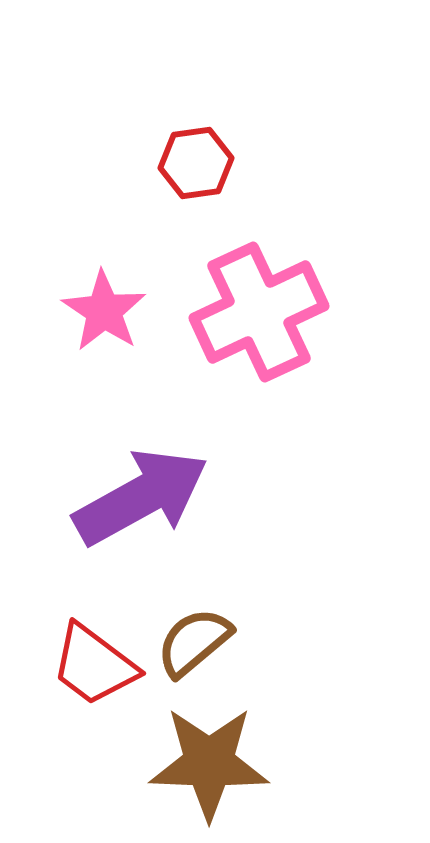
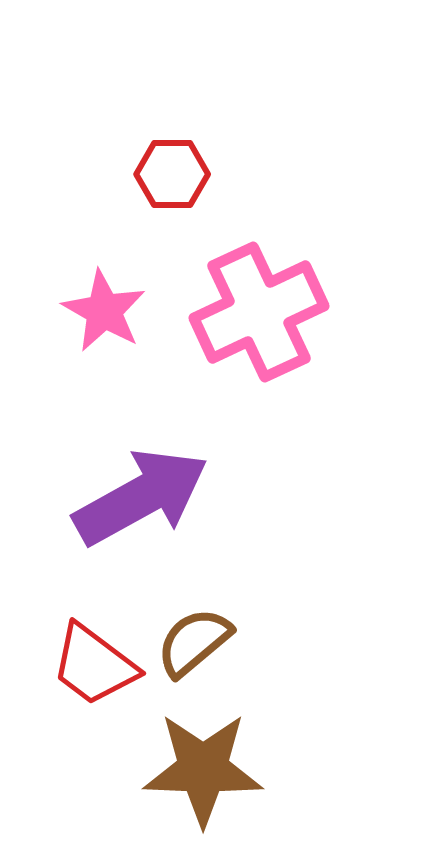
red hexagon: moved 24 px left, 11 px down; rotated 8 degrees clockwise
pink star: rotated 4 degrees counterclockwise
brown star: moved 6 px left, 6 px down
